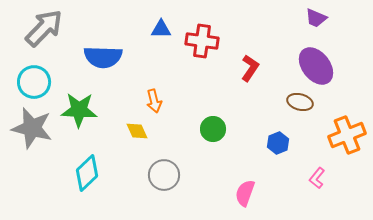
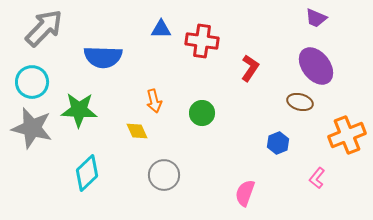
cyan circle: moved 2 px left
green circle: moved 11 px left, 16 px up
